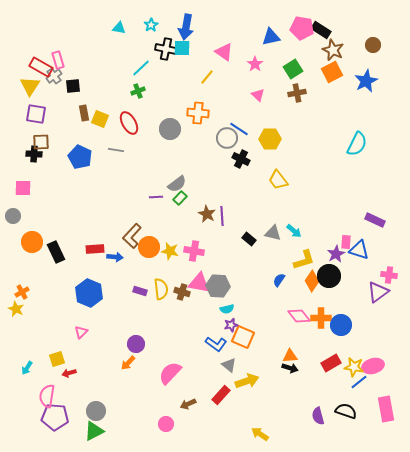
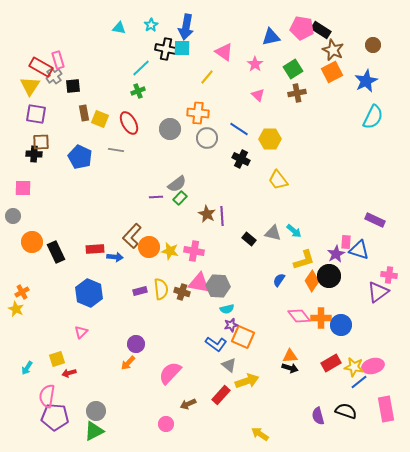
gray circle at (227, 138): moved 20 px left
cyan semicircle at (357, 144): moved 16 px right, 27 px up
purple rectangle at (140, 291): rotated 32 degrees counterclockwise
